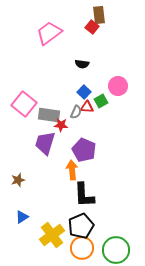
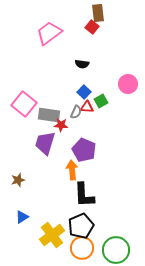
brown rectangle: moved 1 px left, 2 px up
pink circle: moved 10 px right, 2 px up
